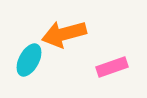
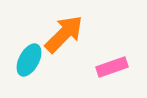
orange arrow: rotated 150 degrees clockwise
